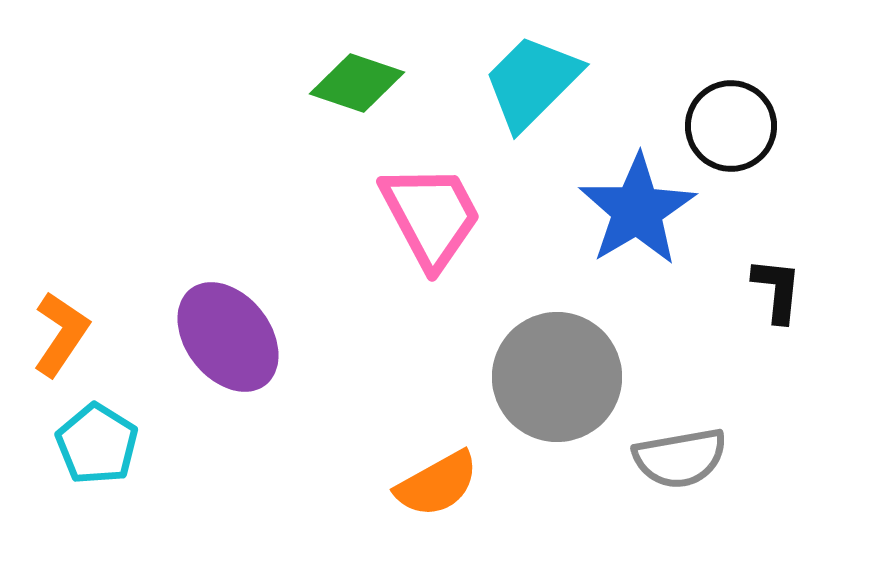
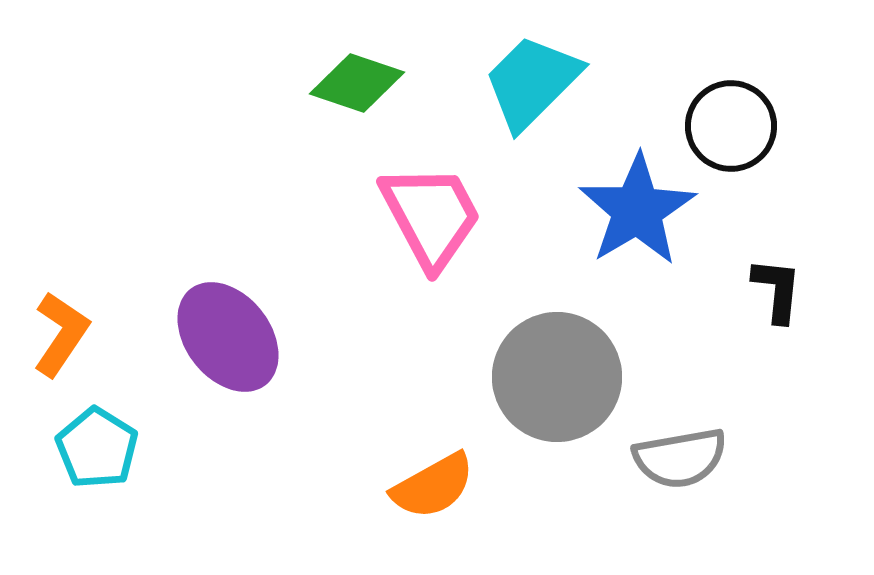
cyan pentagon: moved 4 px down
orange semicircle: moved 4 px left, 2 px down
